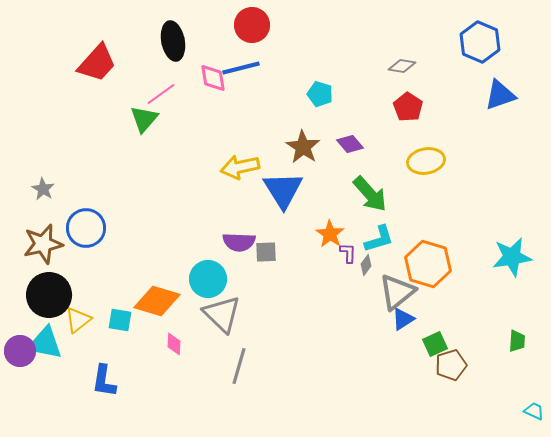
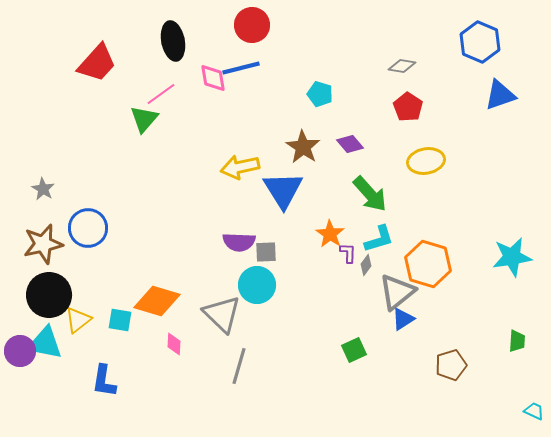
blue circle at (86, 228): moved 2 px right
cyan circle at (208, 279): moved 49 px right, 6 px down
green square at (435, 344): moved 81 px left, 6 px down
